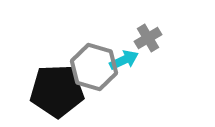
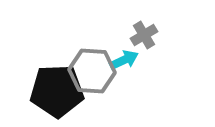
gray cross: moved 4 px left, 3 px up
gray hexagon: moved 2 px left, 4 px down; rotated 12 degrees counterclockwise
